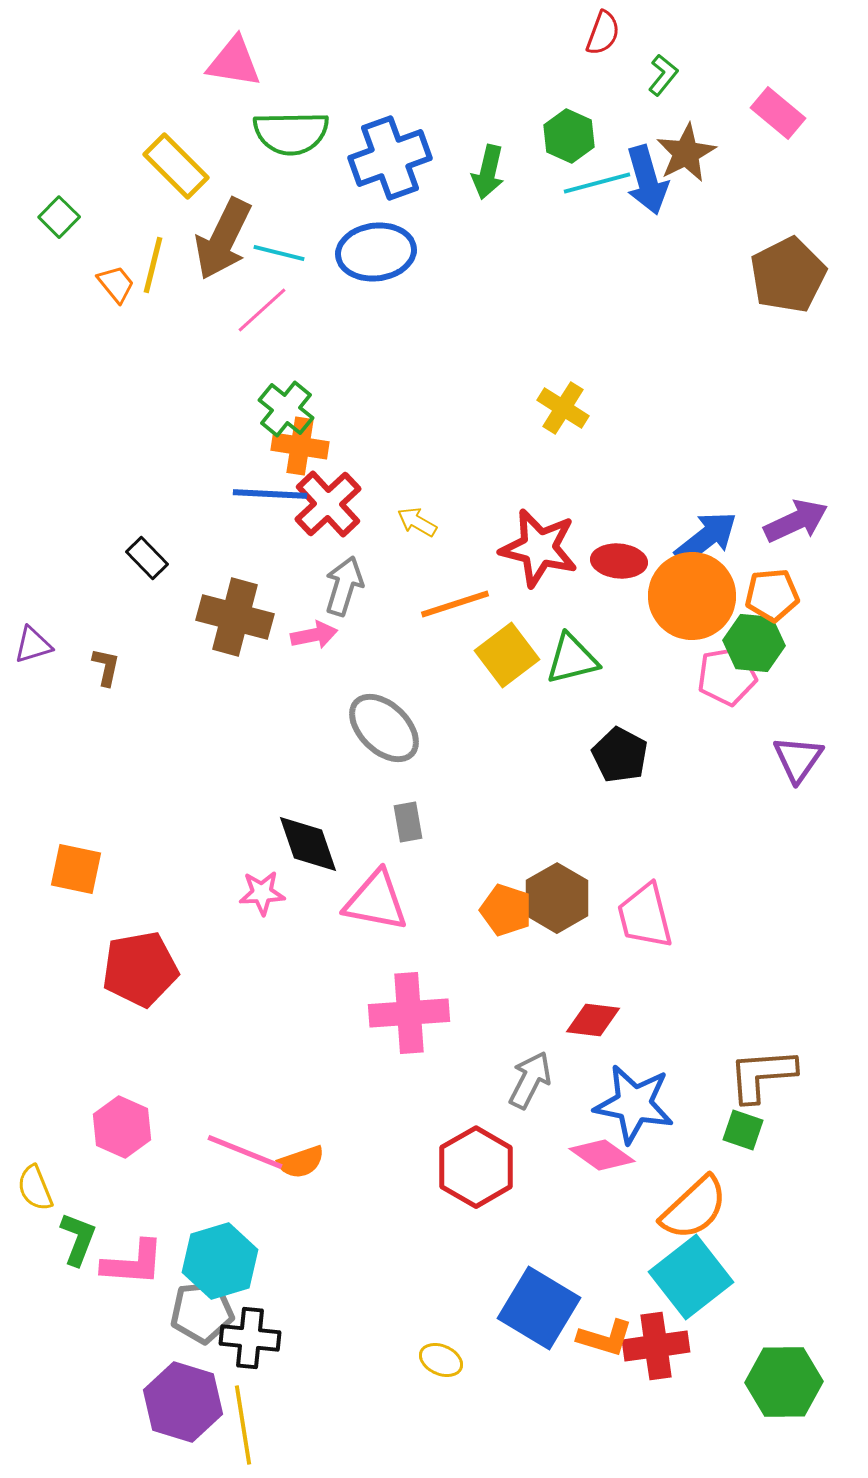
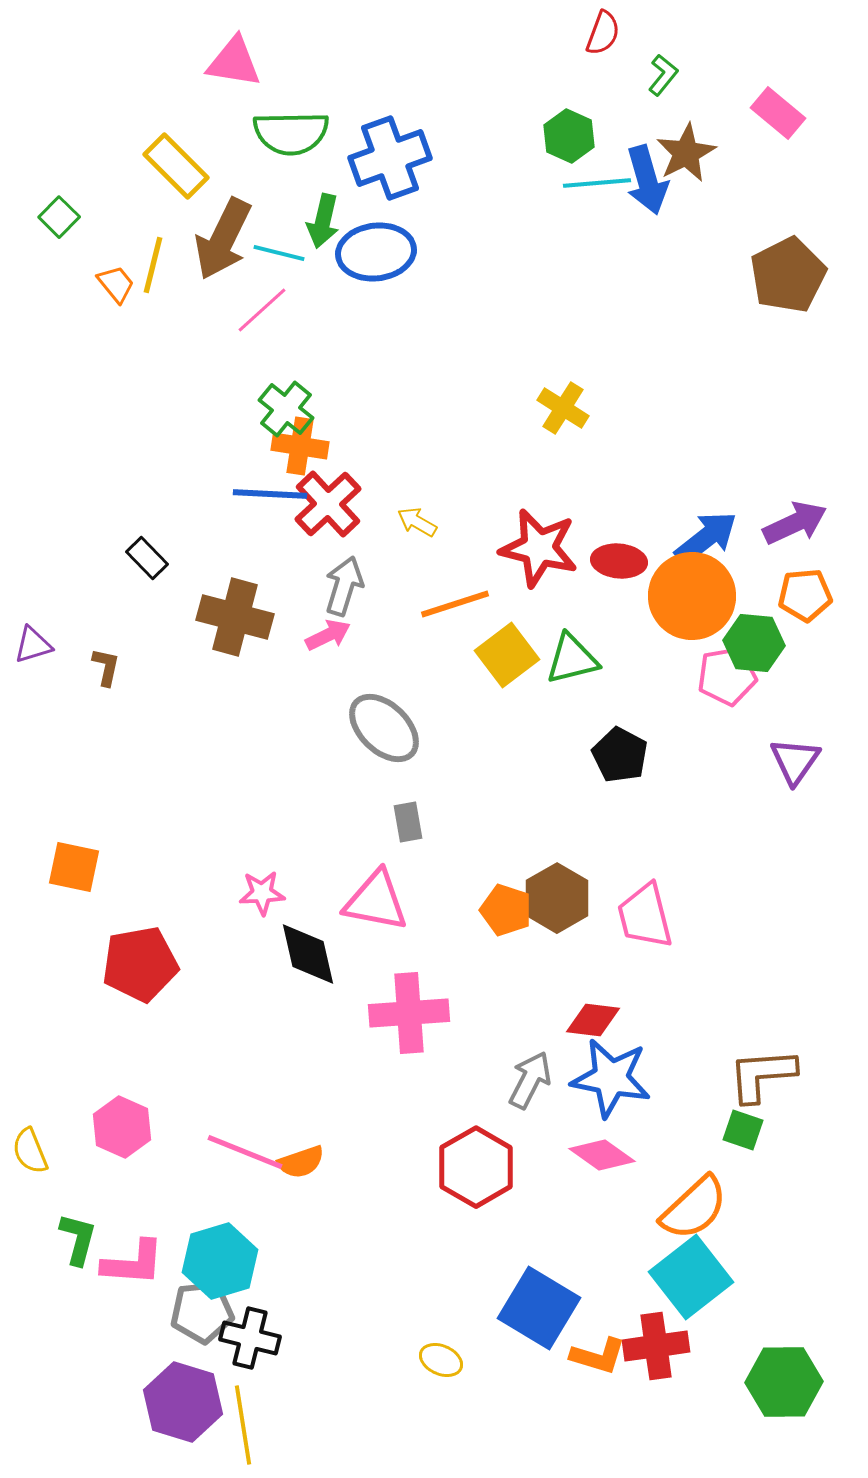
green arrow at (488, 172): moved 165 px left, 49 px down
cyan line at (597, 183): rotated 10 degrees clockwise
purple arrow at (796, 521): moved 1 px left, 2 px down
orange pentagon at (772, 595): moved 33 px right
pink arrow at (314, 635): moved 14 px right; rotated 15 degrees counterclockwise
purple triangle at (798, 759): moved 3 px left, 2 px down
black diamond at (308, 844): moved 110 px down; rotated 6 degrees clockwise
orange square at (76, 869): moved 2 px left, 2 px up
red pentagon at (140, 969): moved 5 px up
blue star at (634, 1104): moved 23 px left, 26 px up
yellow semicircle at (35, 1188): moved 5 px left, 37 px up
green L-shape at (78, 1239): rotated 6 degrees counterclockwise
black cross at (250, 1338): rotated 8 degrees clockwise
orange L-shape at (605, 1338): moved 7 px left, 18 px down
